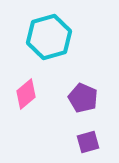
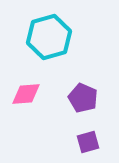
pink diamond: rotated 36 degrees clockwise
